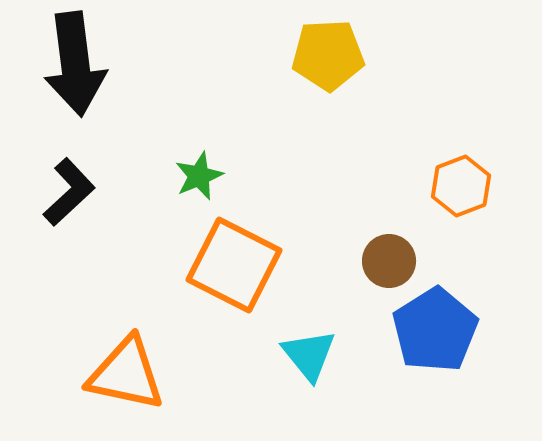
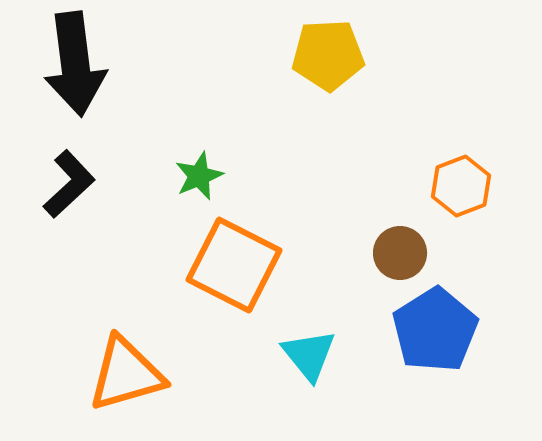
black L-shape: moved 8 px up
brown circle: moved 11 px right, 8 px up
orange triangle: rotated 28 degrees counterclockwise
